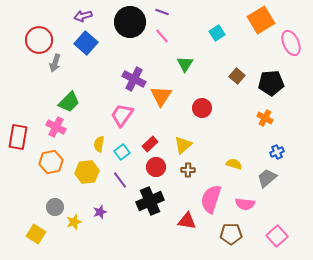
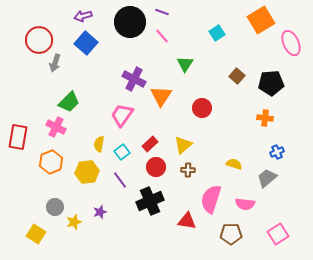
orange cross at (265, 118): rotated 21 degrees counterclockwise
orange hexagon at (51, 162): rotated 10 degrees counterclockwise
pink square at (277, 236): moved 1 px right, 2 px up; rotated 10 degrees clockwise
